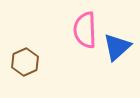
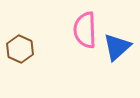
brown hexagon: moved 5 px left, 13 px up; rotated 12 degrees counterclockwise
